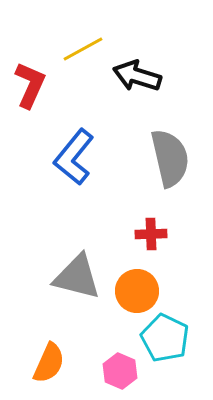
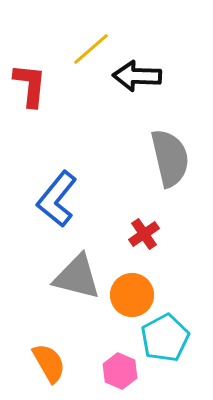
yellow line: moved 8 px right; rotated 12 degrees counterclockwise
black arrow: rotated 15 degrees counterclockwise
red L-shape: rotated 18 degrees counterclockwise
blue L-shape: moved 17 px left, 42 px down
red cross: moved 7 px left; rotated 32 degrees counterclockwise
orange circle: moved 5 px left, 4 px down
cyan pentagon: rotated 18 degrees clockwise
orange semicircle: rotated 54 degrees counterclockwise
